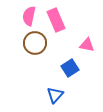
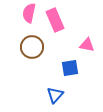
pink semicircle: moved 3 px up
pink rectangle: moved 1 px left
brown circle: moved 3 px left, 4 px down
blue square: rotated 24 degrees clockwise
